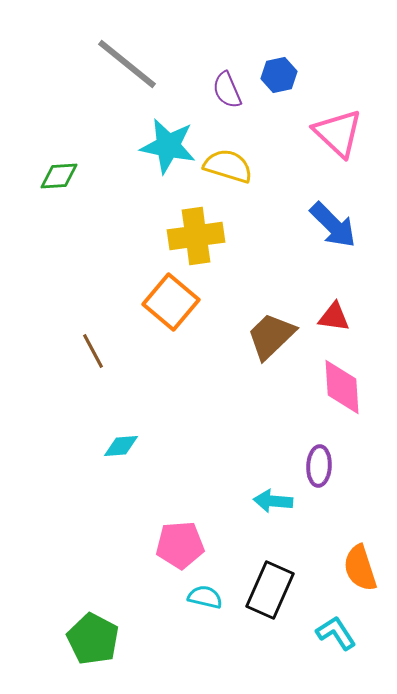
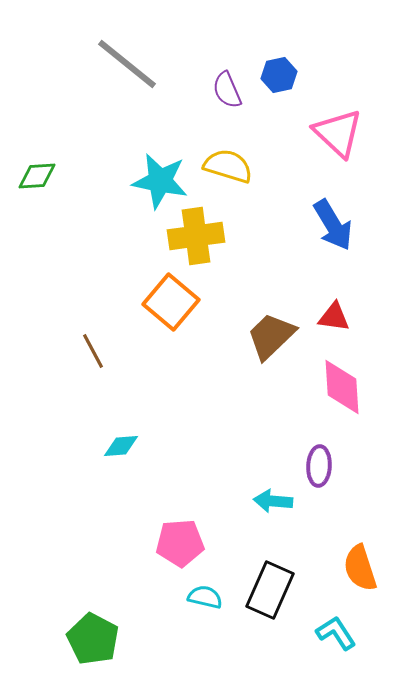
cyan star: moved 8 px left, 35 px down
green diamond: moved 22 px left
blue arrow: rotated 14 degrees clockwise
pink pentagon: moved 2 px up
